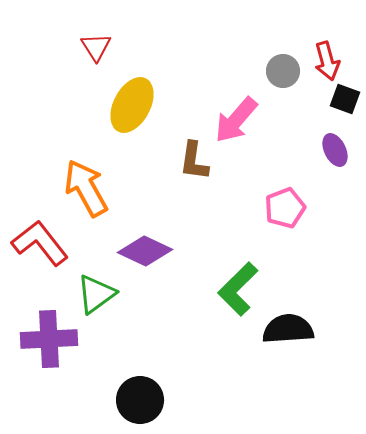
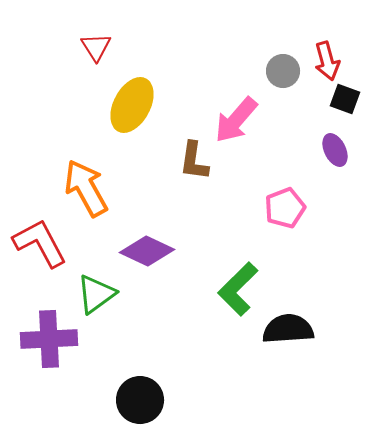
red L-shape: rotated 10 degrees clockwise
purple diamond: moved 2 px right
